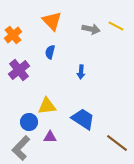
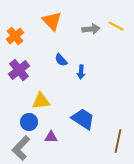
gray arrow: rotated 18 degrees counterclockwise
orange cross: moved 2 px right, 1 px down
blue semicircle: moved 11 px right, 8 px down; rotated 56 degrees counterclockwise
yellow triangle: moved 6 px left, 5 px up
purple triangle: moved 1 px right
brown line: moved 1 px right, 2 px up; rotated 65 degrees clockwise
